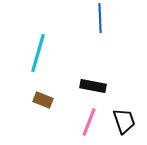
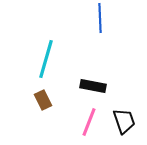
cyan line: moved 8 px right, 6 px down
brown rectangle: rotated 42 degrees clockwise
